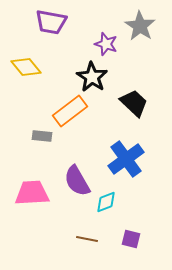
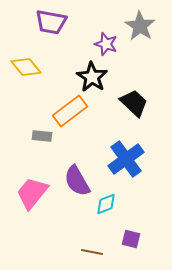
pink trapezoid: rotated 48 degrees counterclockwise
cyan diamond: moved 2 px down
brown line: moved 5 px right, 13 px down
